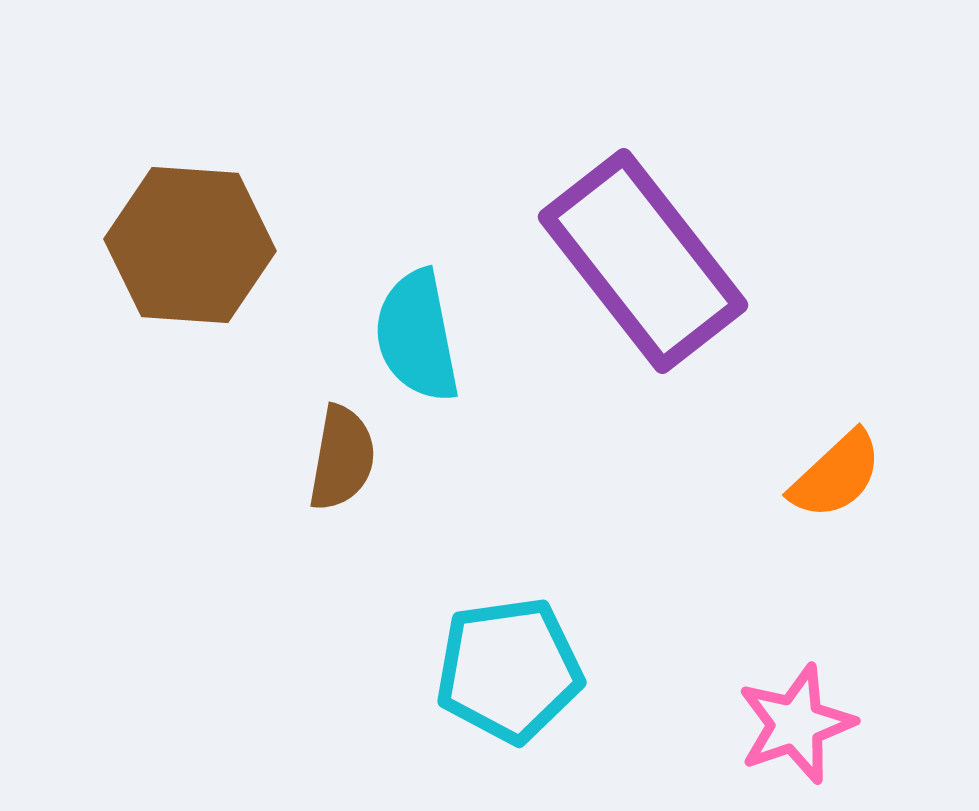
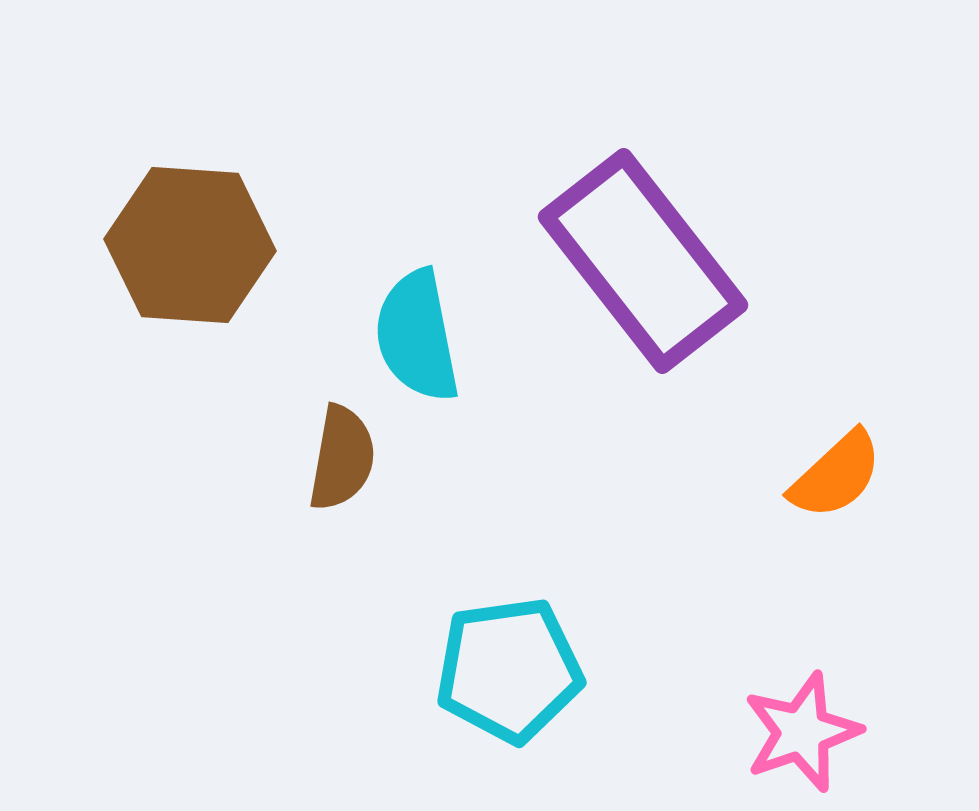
pink star: moved 6 px right, 8 px down
